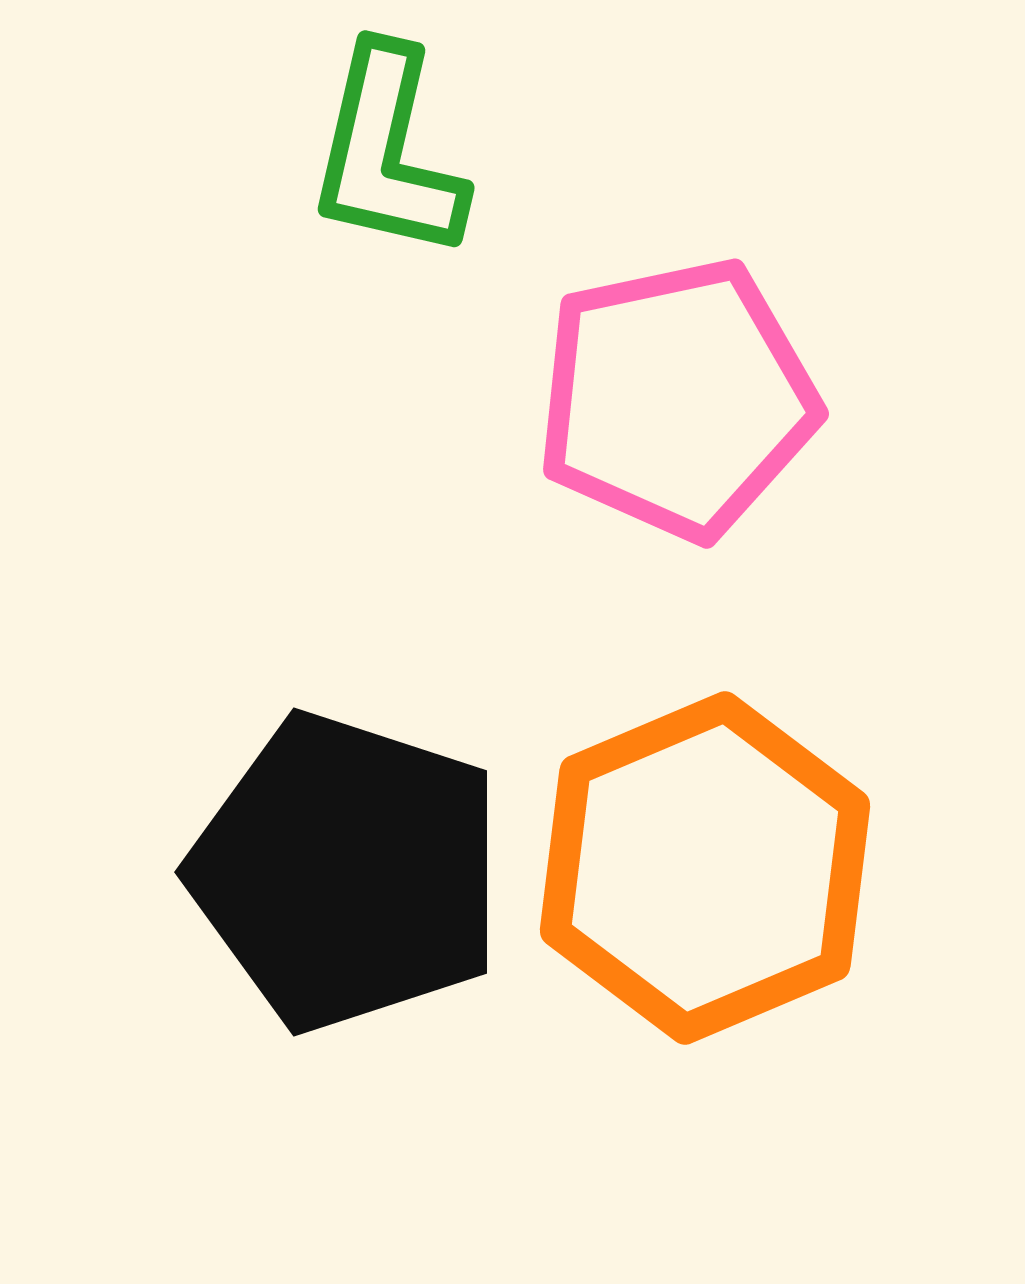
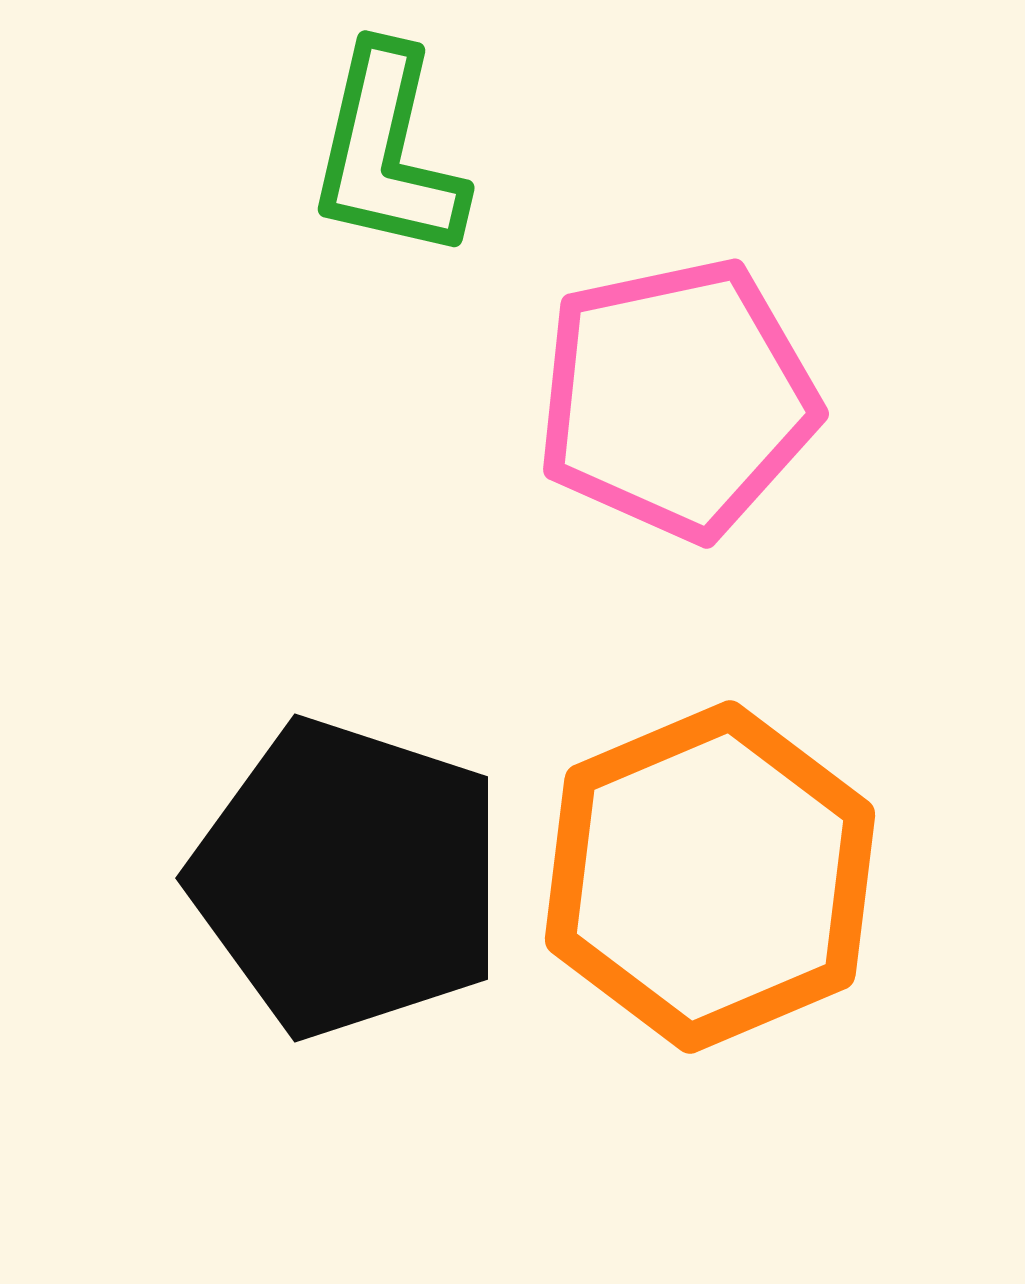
orange hexagon: moved 5 px right, 9 px down
black pentagon: moved 1 px right, 6 px down
